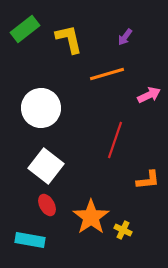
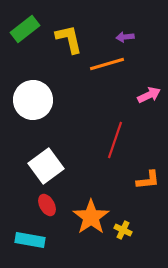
purple arrow: rotated 48 degrees clockwise
orange line: moved 10 px up
white circle: moved 8 px left, 8 px up
white square: rotated 16 degrees clockwise
